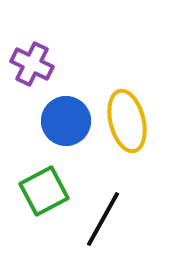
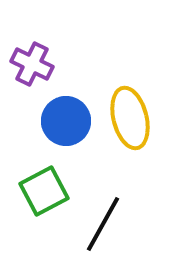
yellow ellipse: moved 3 px right, 3 px up
black line: moved 5 px down
